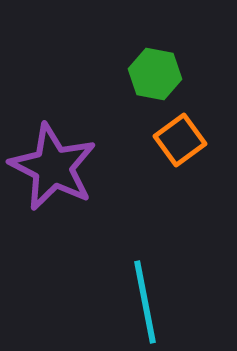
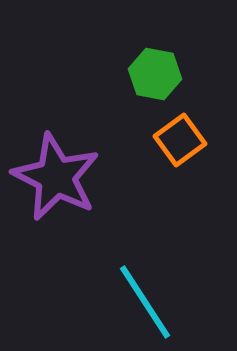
purple star: moved 3 px right, 10 px down
cyan line: rotated 22 degrees counterclockwise
